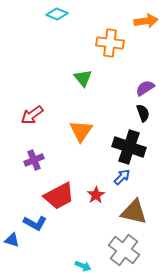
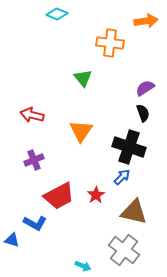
red arrow: rotated 50 degrees clockwise
